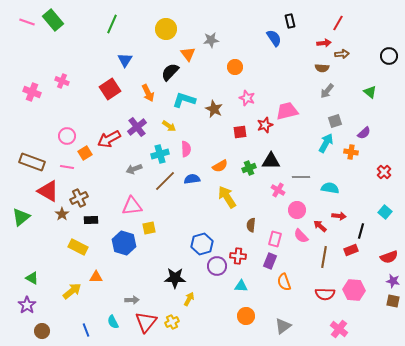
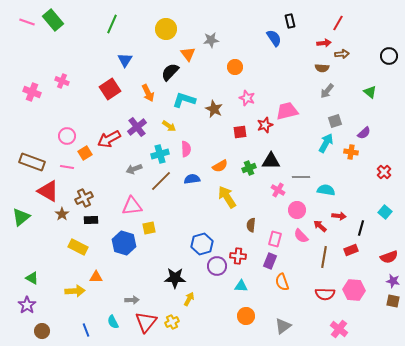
brown line at (165, 181): moved 4 px left
cyan semicircle at (330, 188): moved 4 px left, 2 px down
brown cross at (79, 198): moved 5 px right
black line at (361, 231): moved 3 px up
orange semicircle at (284, 282): moved 2 px left
yellow arrow at (72, 291): moved 3 px right; rotated 36 degrees clockwise
